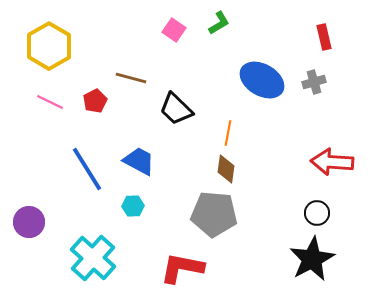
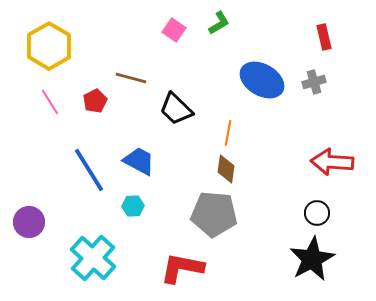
pink line: rotated 32 degrees clockwise
blue line: moved 2 px right, 1 px down
